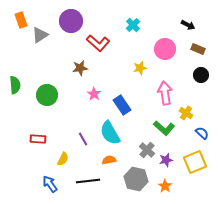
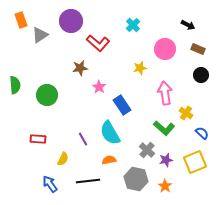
pink star: moved 5 px right, 7 px up
